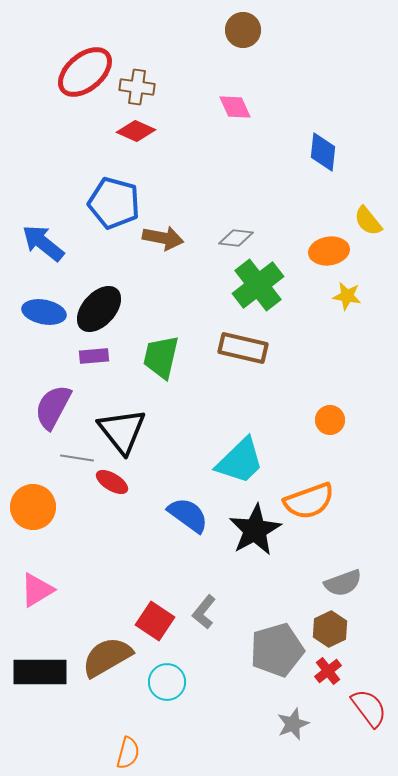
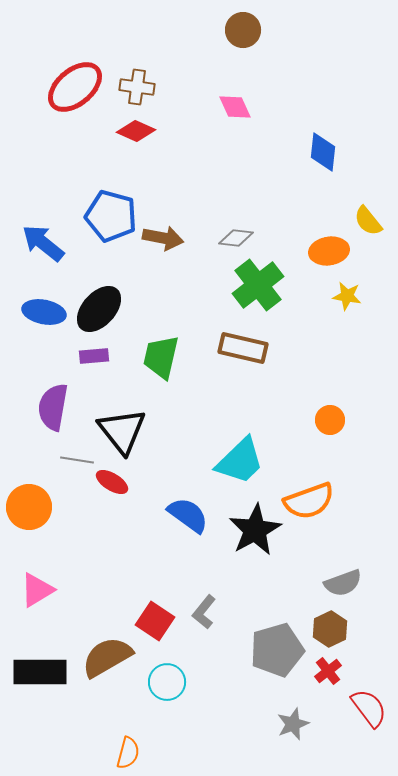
red ellipse at (85, 72): moved 10 px left, 15 px down
blue pentagon at (114, 203): moved 3 px left, 13 px down
purple semicircle at (53, 407): rotated 18 degrees counterclockwise
gray line at (77, 458): moved 2 px down
orange circle at (33, 507): moved 4 px left
